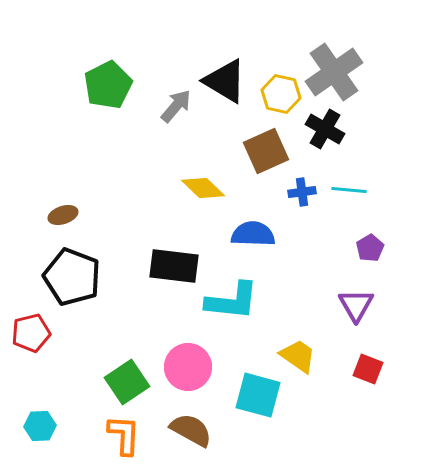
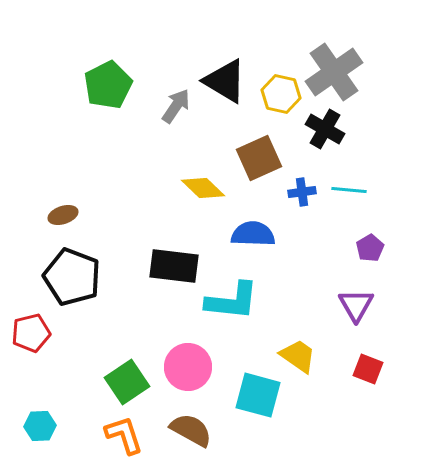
gray arrow: rotated 6 degrees counterclockwise
brown square: moved 7 px left, 7 px down
orange L-shape: rotated 21 degrees counterclockwise
